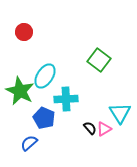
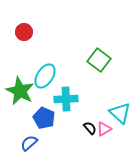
cyan triangle: rotated 15 degrees counterclockwise
